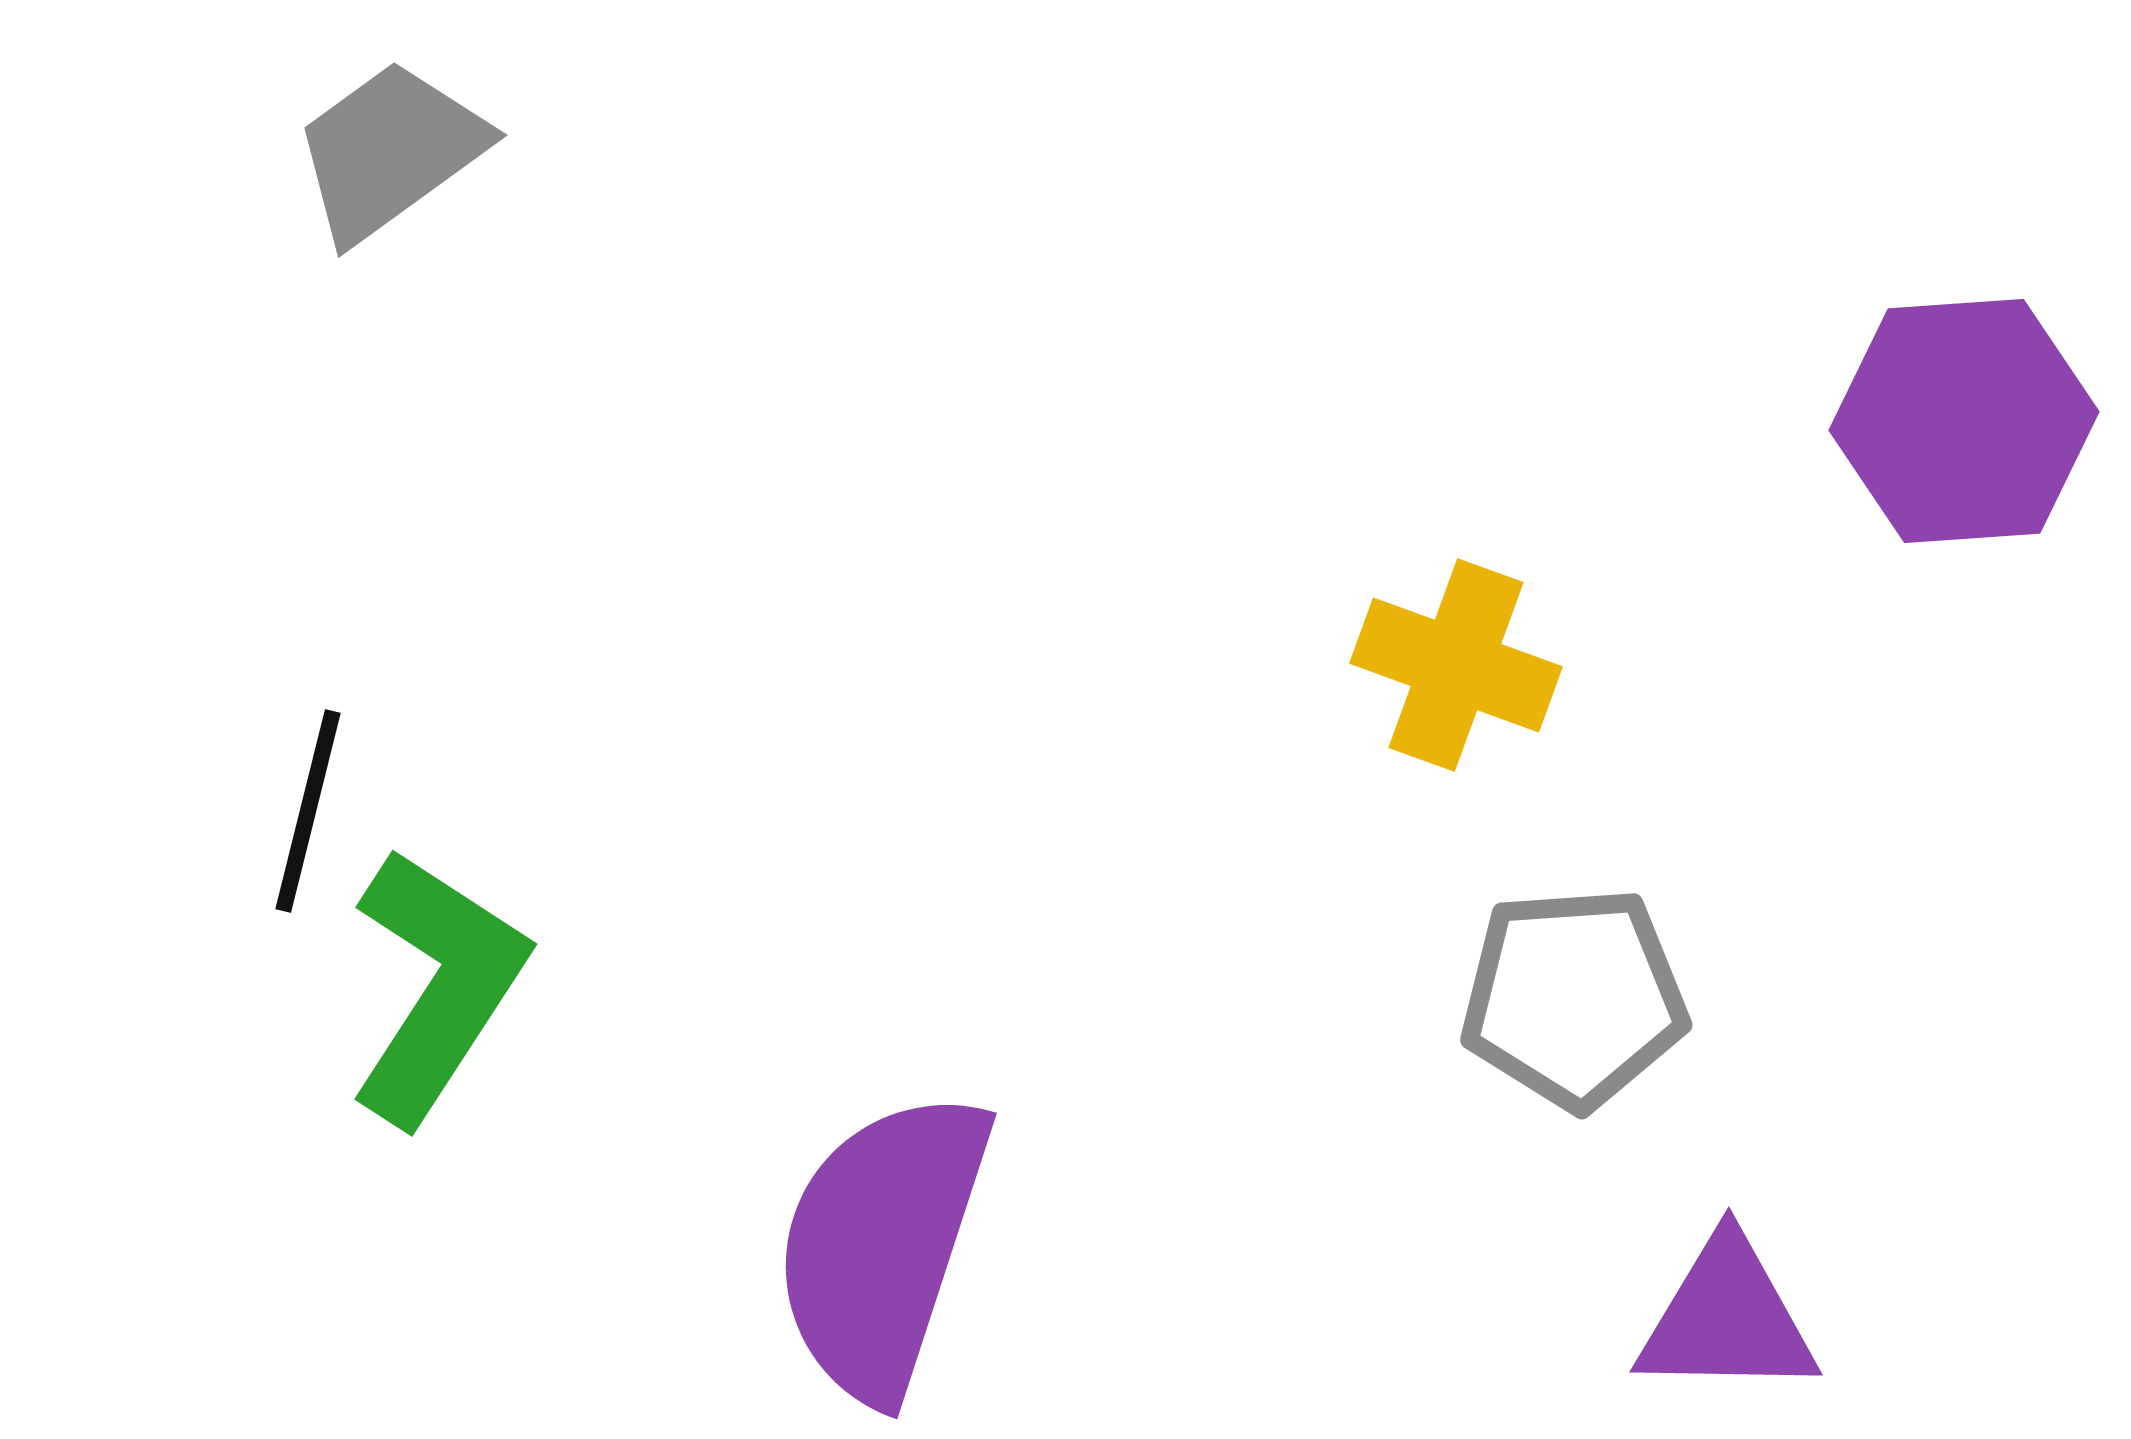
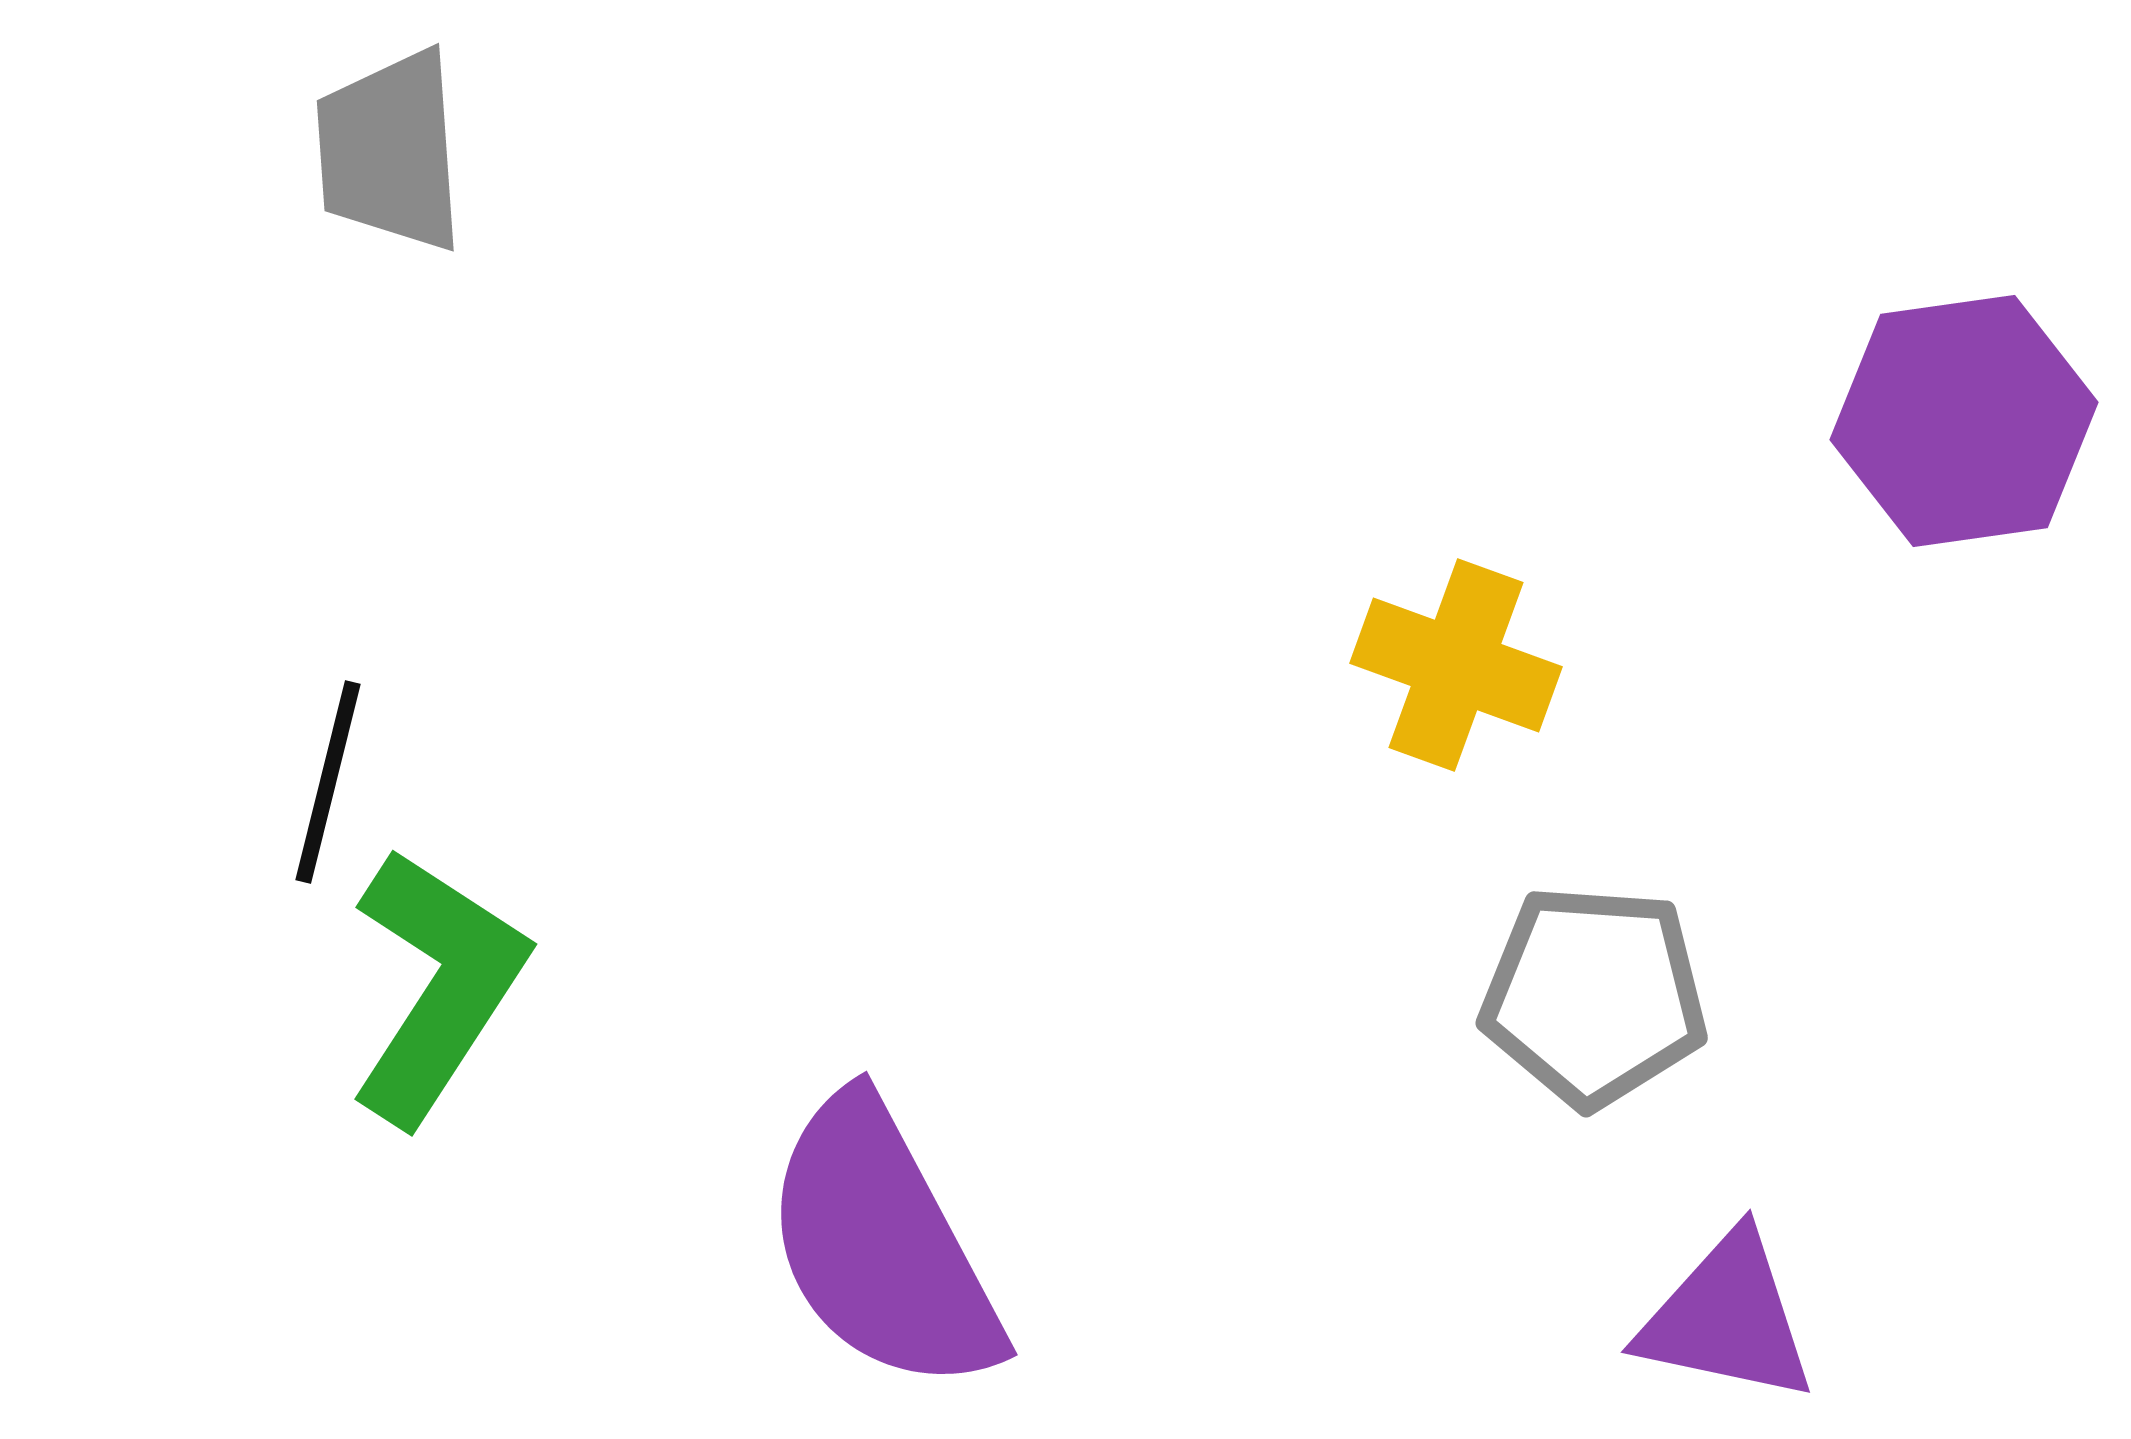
gray trapezoid: rotated 58 degrees counterclockwise
purple hexagon: rotated 4 degrees counterclockwise
black line: moved 20 px right, 29 px up
gray pentagon: moved 20 px right, 2 px up; rotated 8 degrees clockwise
purple semicircle: rotated 46 degrees counterclockwise
purple triangle: rotated 11 degrees clockwise
